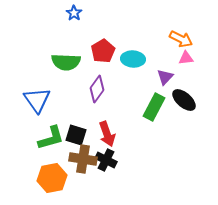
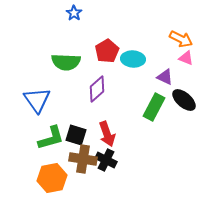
red pentagon: moved 4 px right
pink triangle: rotated 28 degrees clockwise
purple triangle: rotated 48 degrees counterclockwise
purple diamond: rotated 12 degrees clockwise
